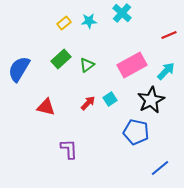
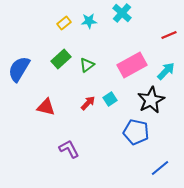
purple L-shape: rotated 25 degrees counterclockwise
